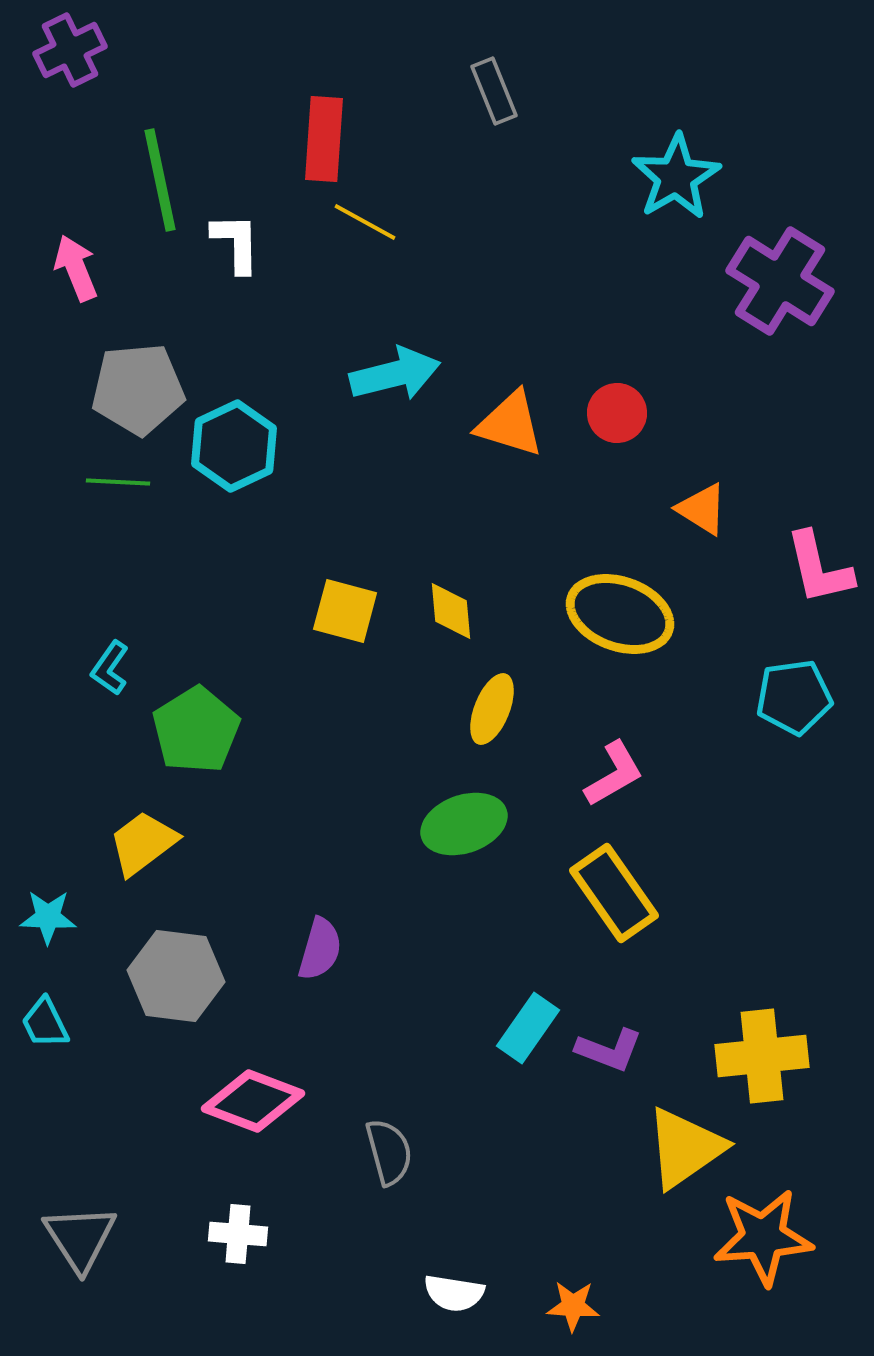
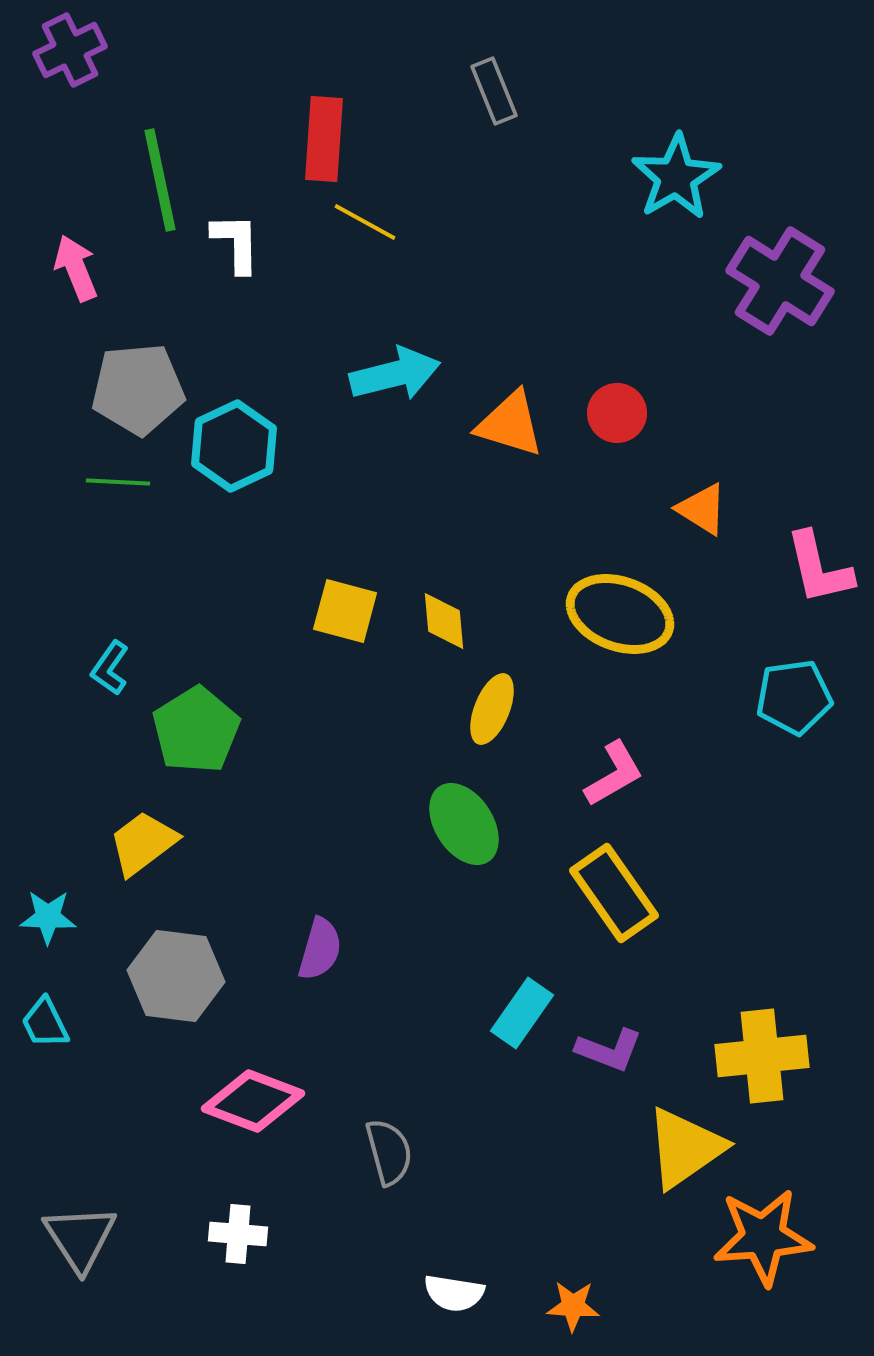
yellow diamond at (451, 611): moved 7 px left, 10 px down
green ellipse at (464, 824): rotated 76 degrees clockwise
cyan rectangle at (528, 1028): moved 6 px left, 15 px up
